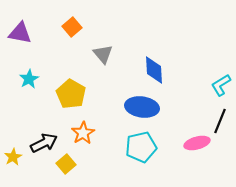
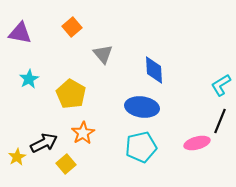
yellow star: moved 4 px right
